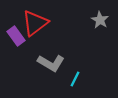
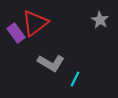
purple rectangle: moved 3 px up
